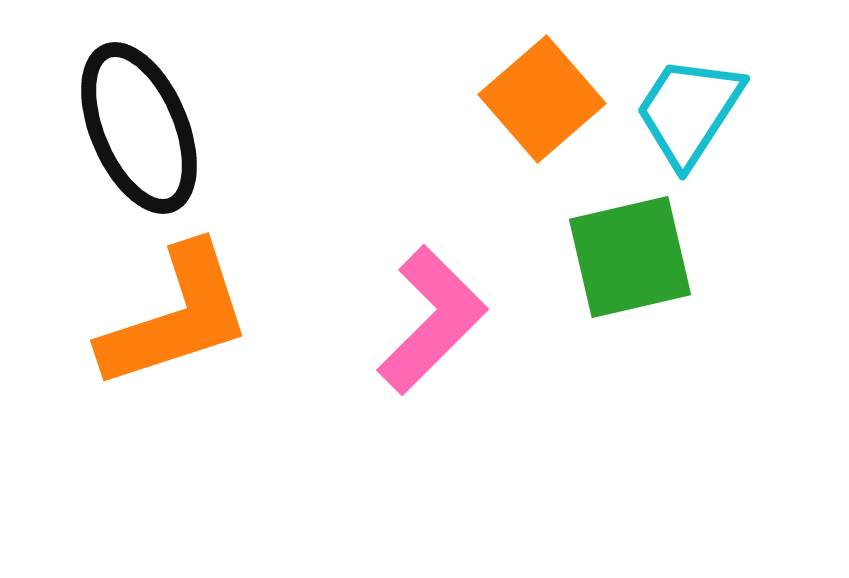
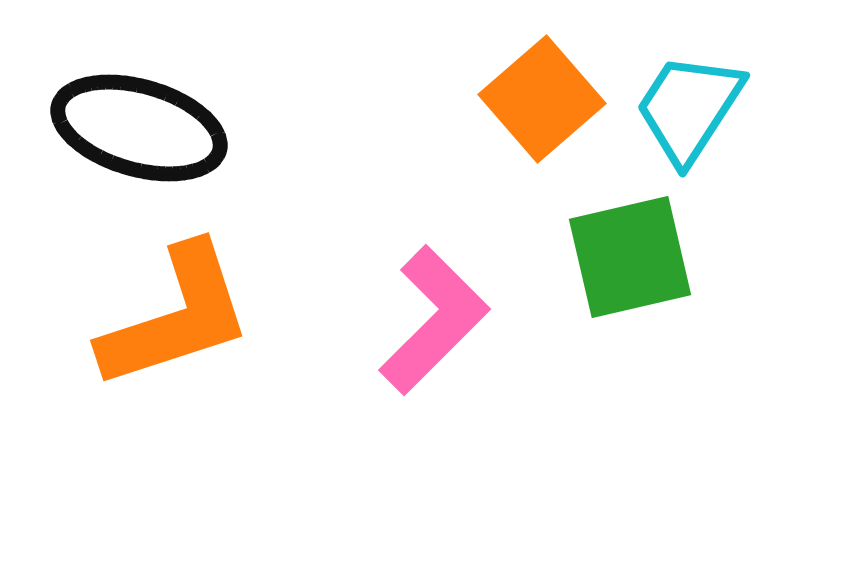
cyan trapezoid: moved 3 px up
black ellipse: rotated 51 degrees counterclockwise
pink L-shape: moved 2 px right
